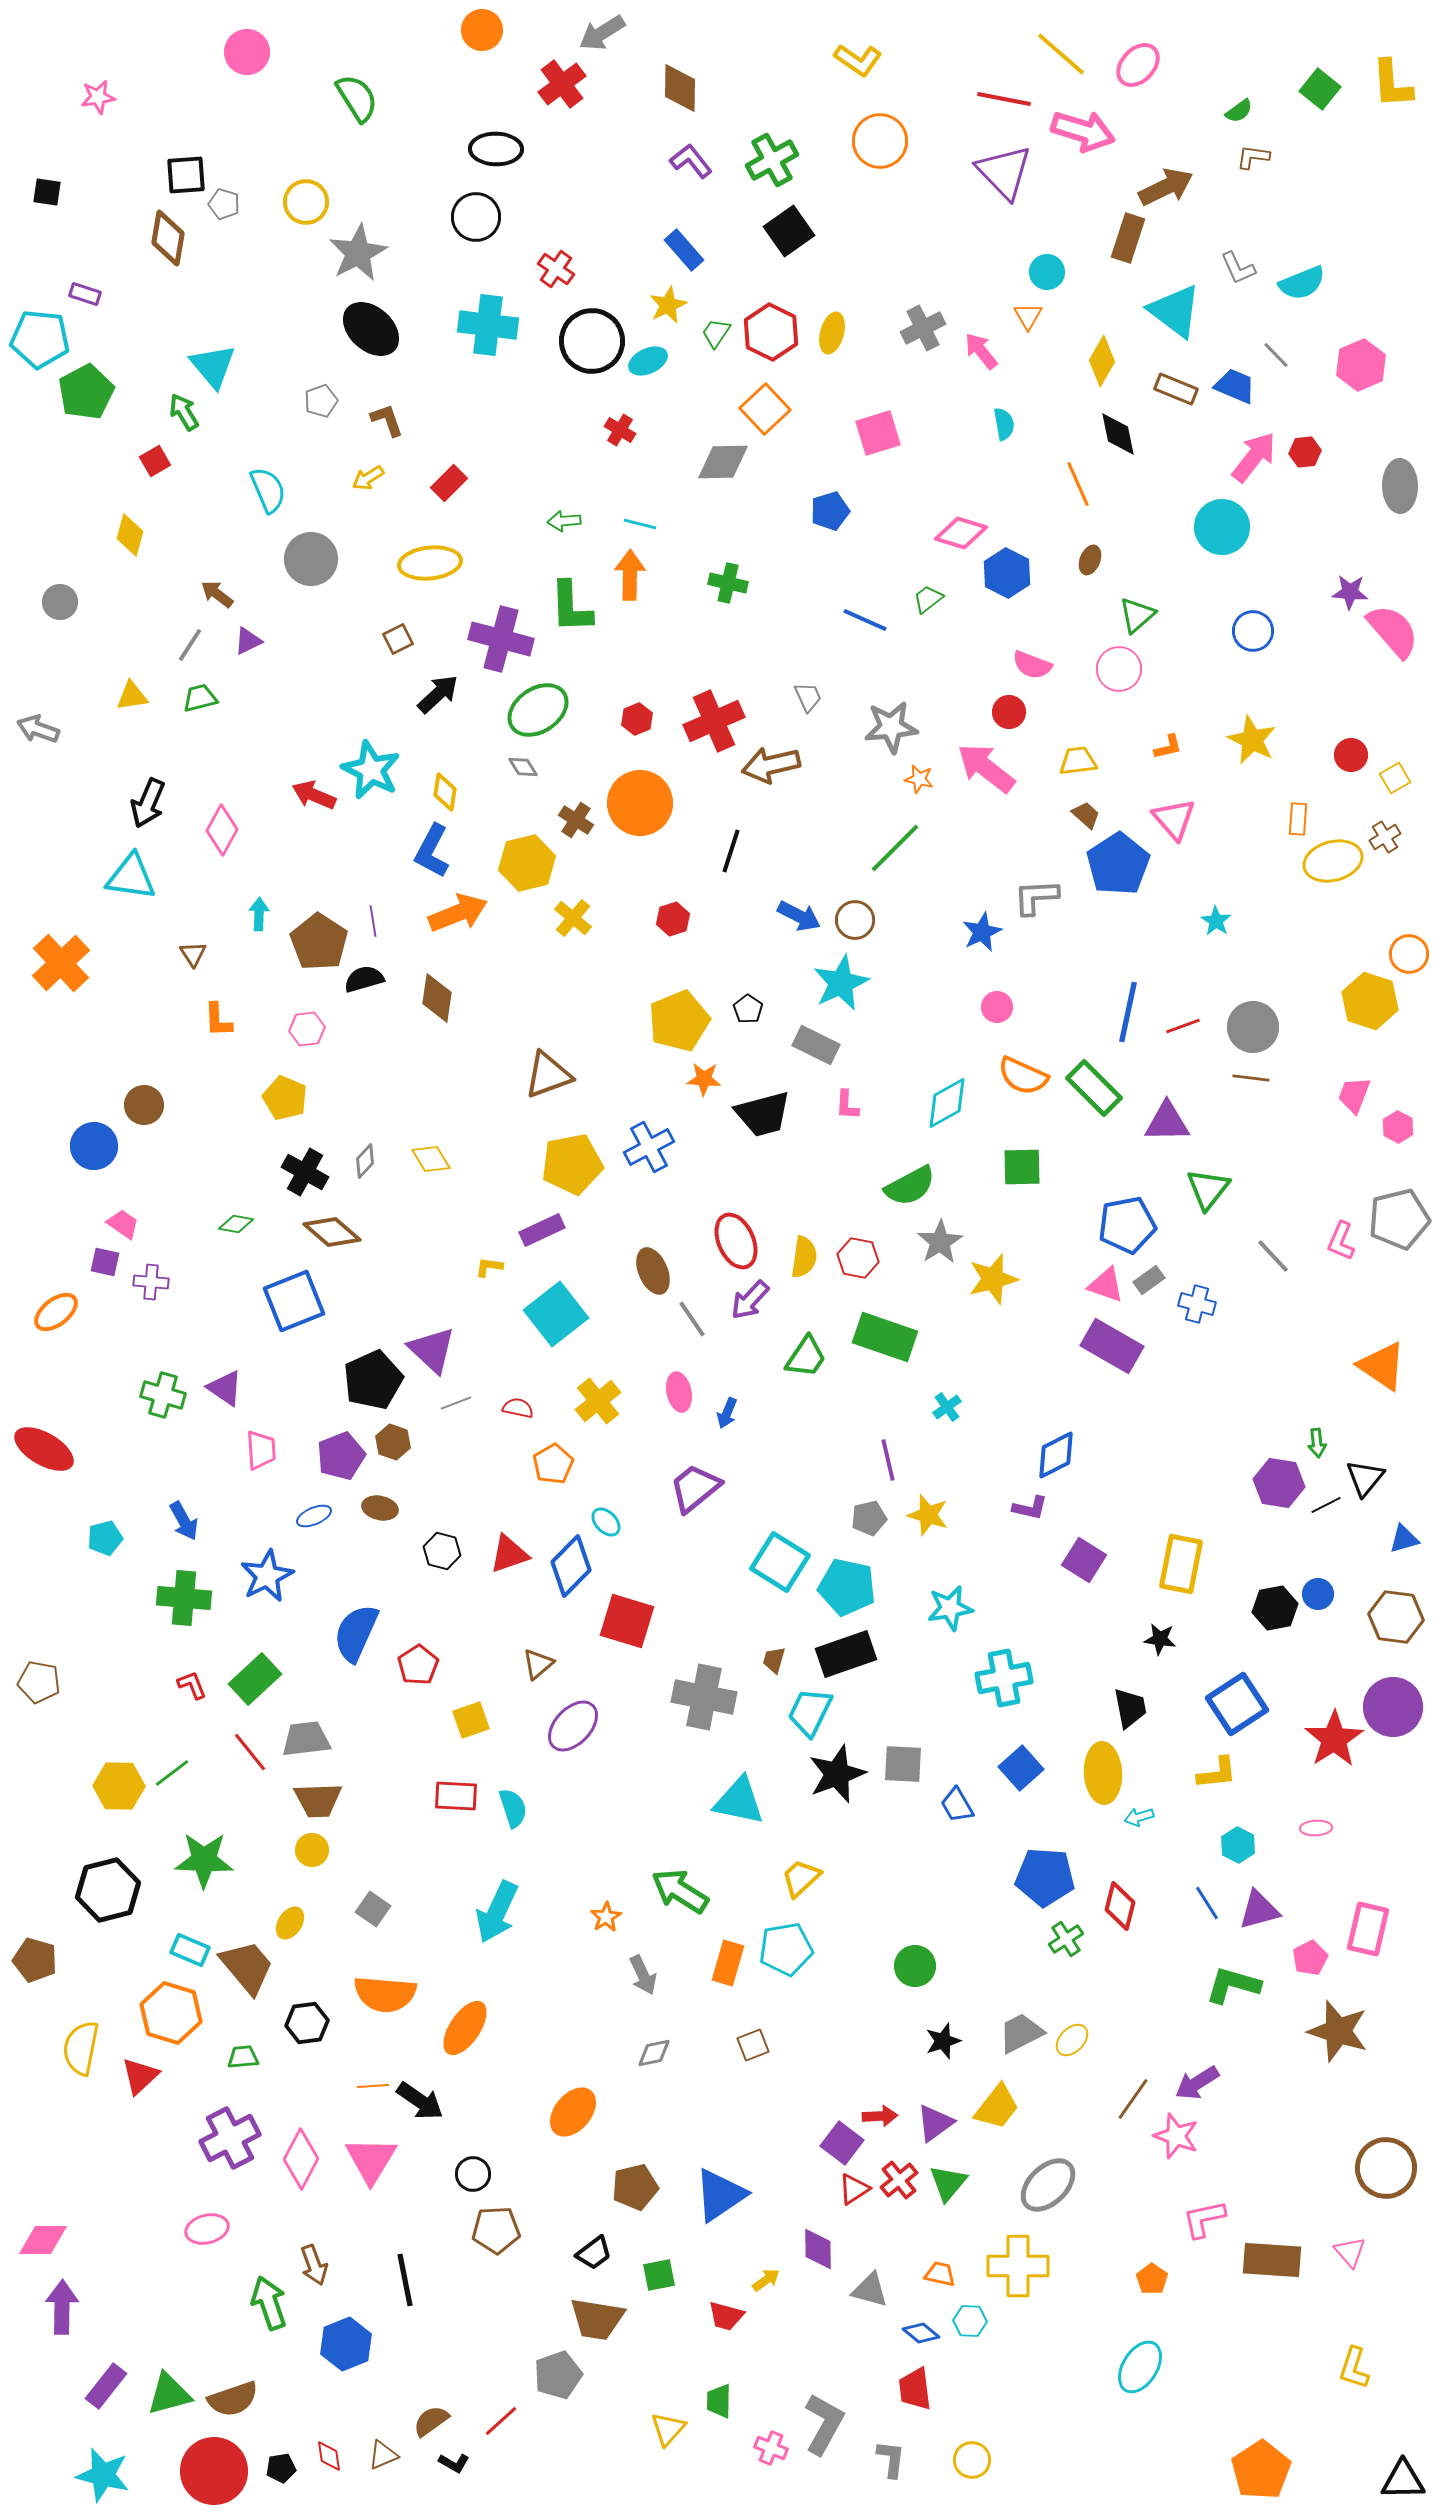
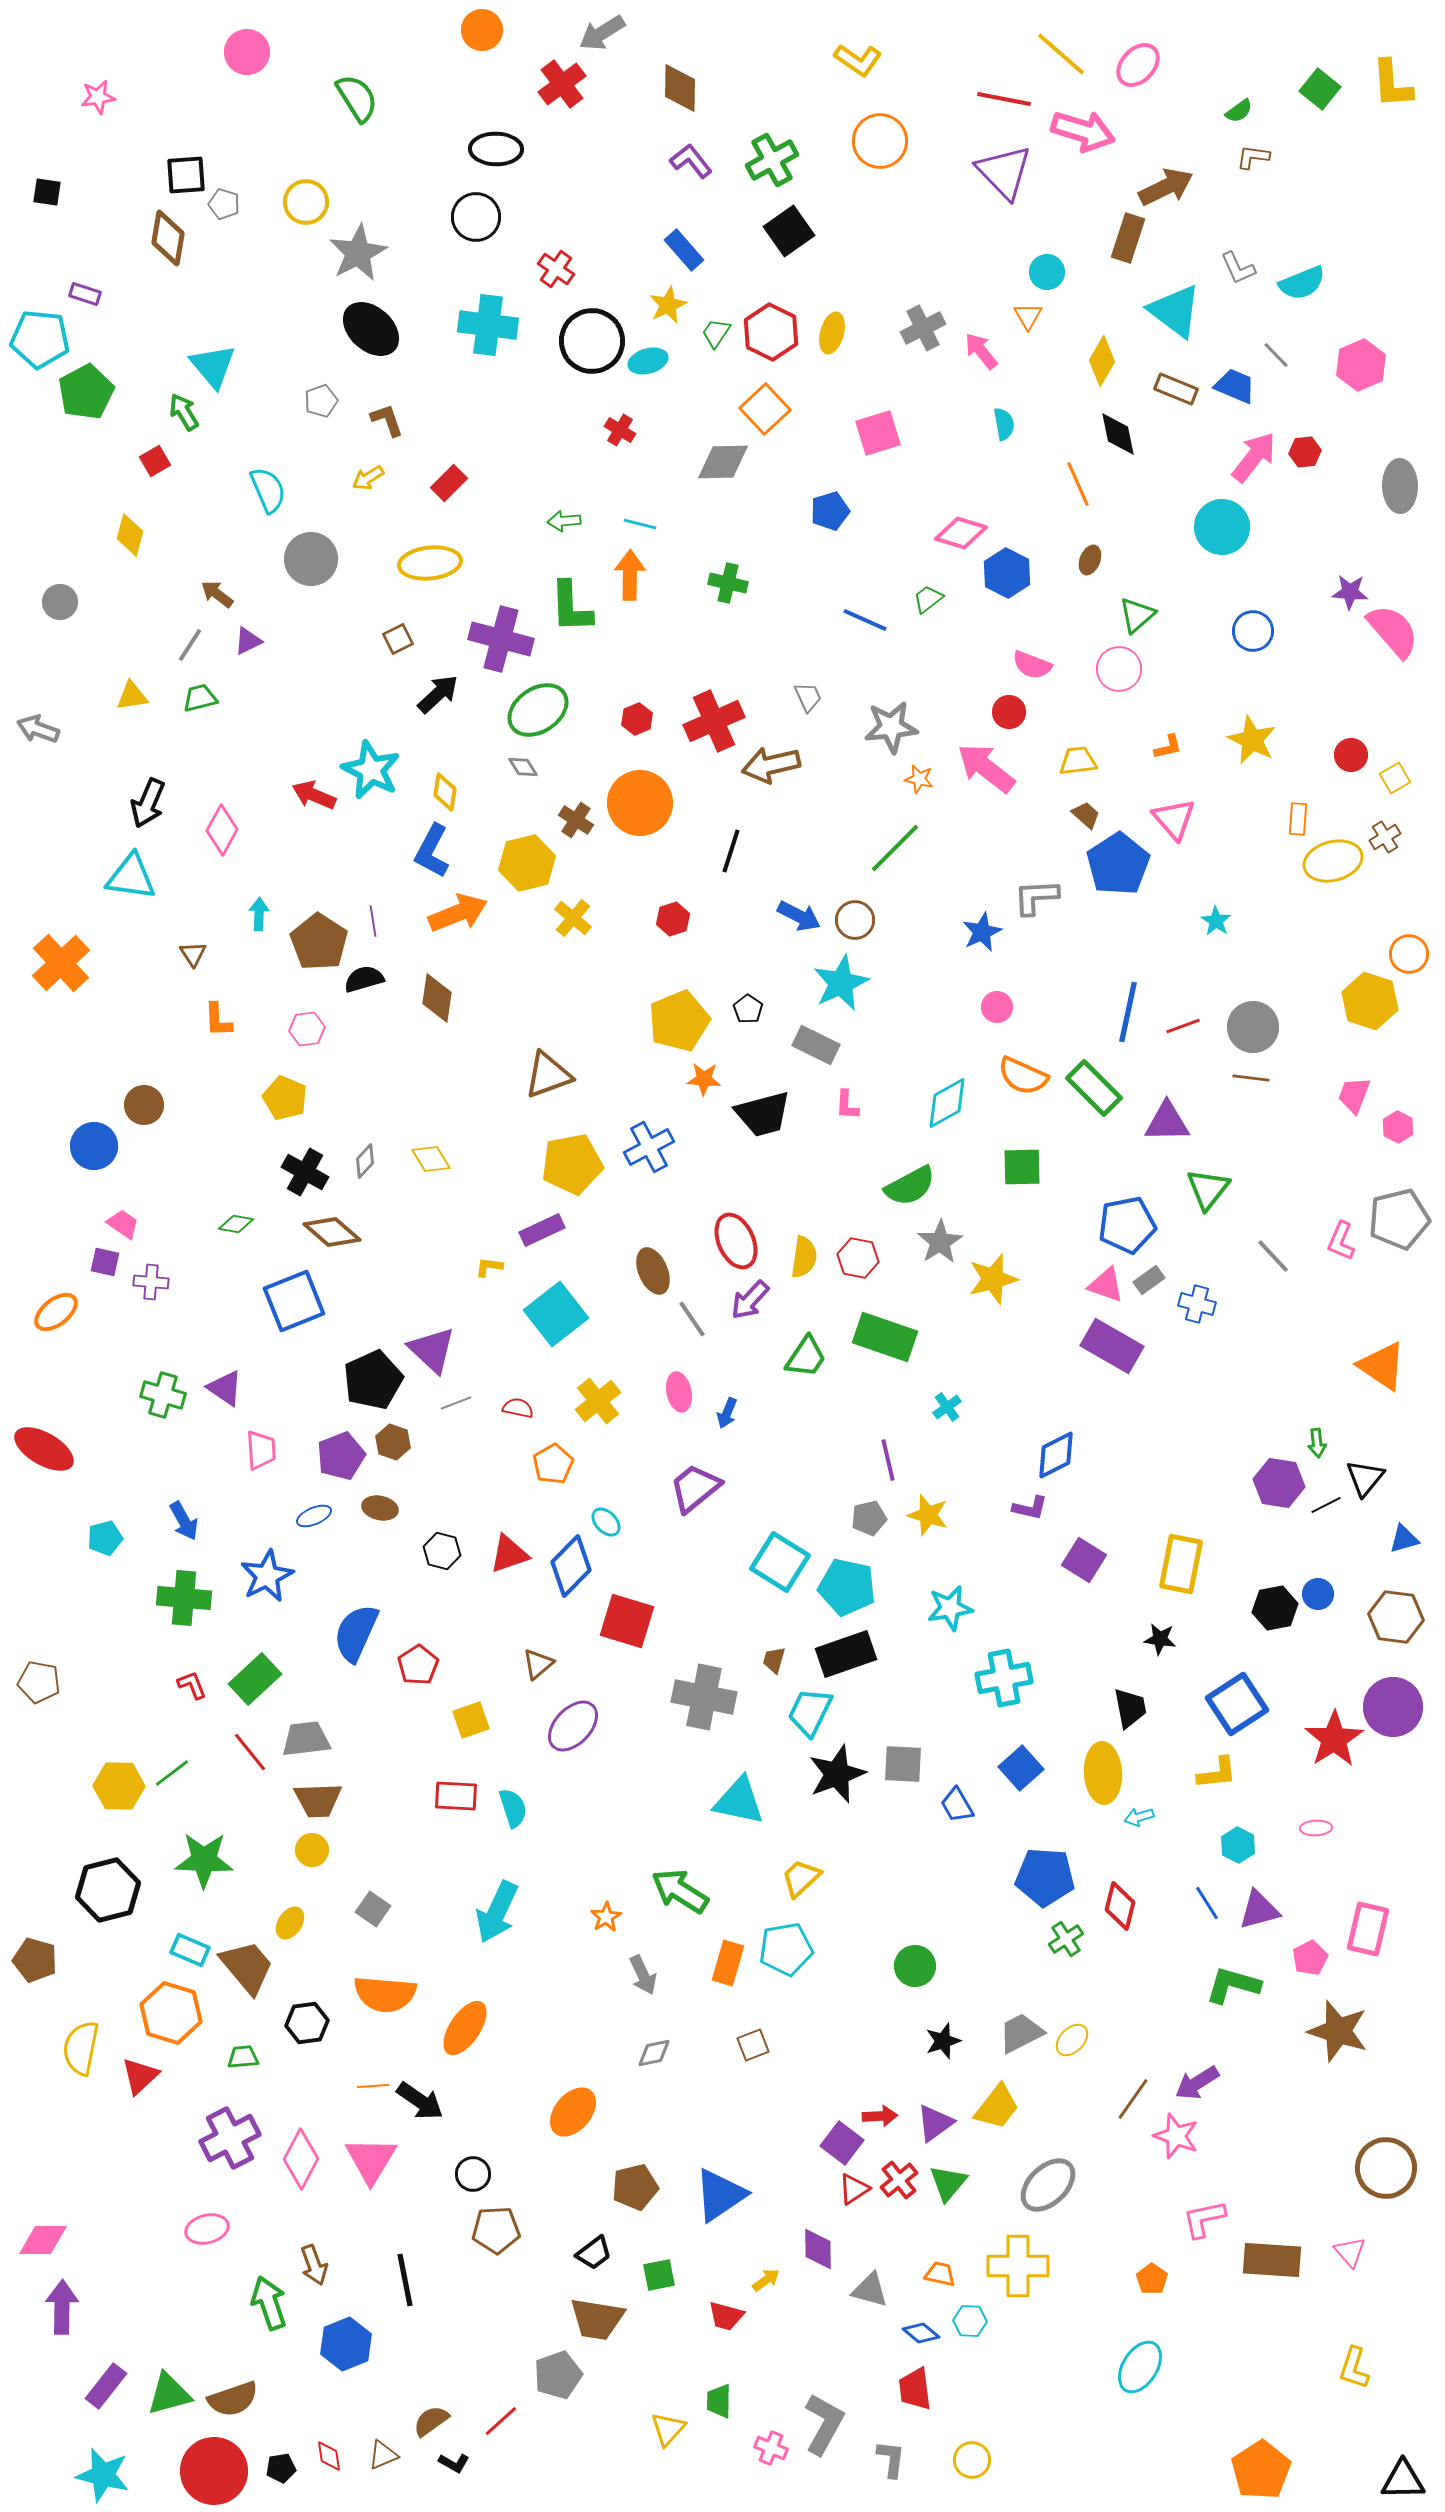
cyan ellipse at (648, 361): rotated 9 degrees clockwise
